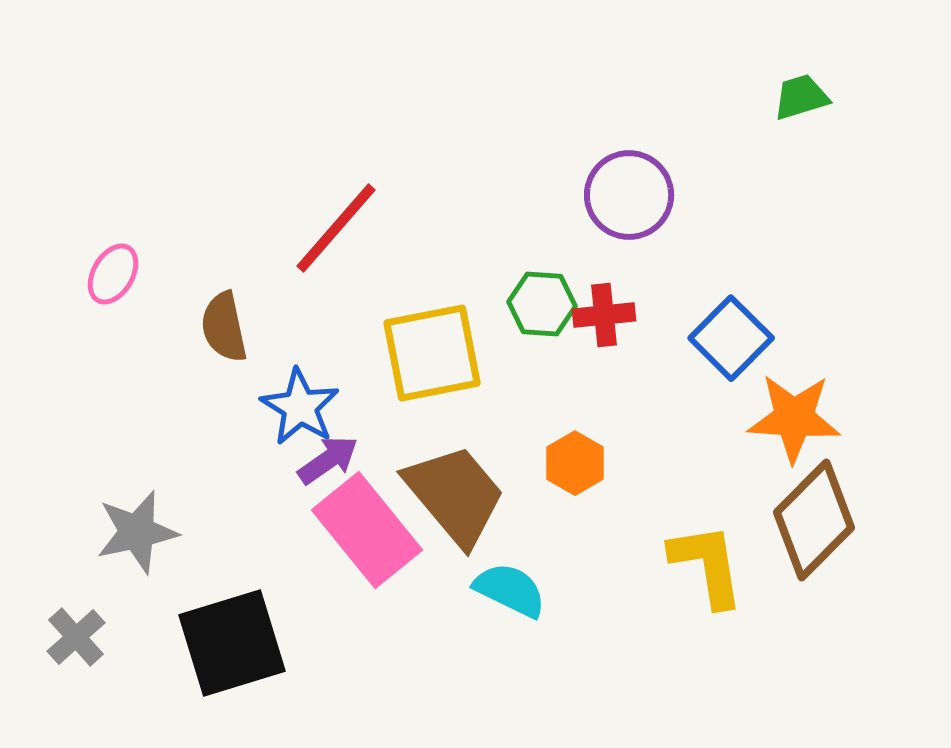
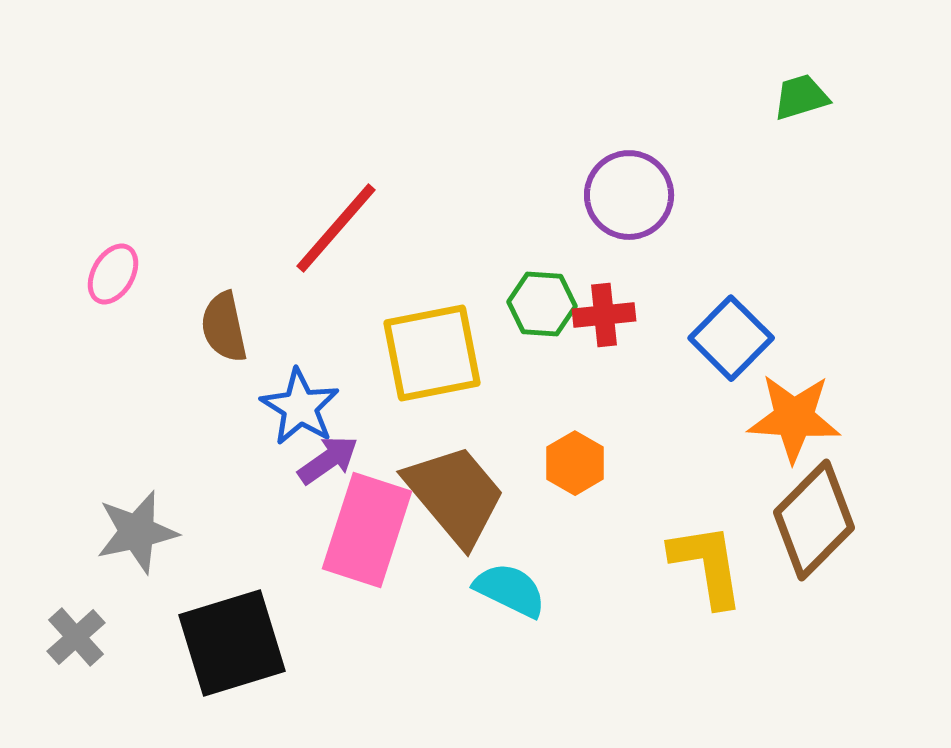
pink rectangle: rotated 57 degrees clockwise
